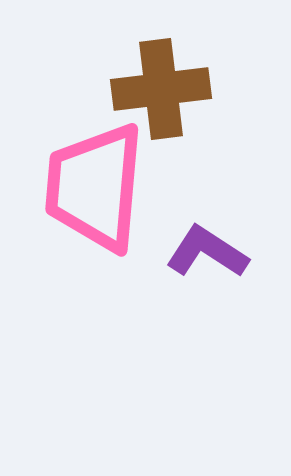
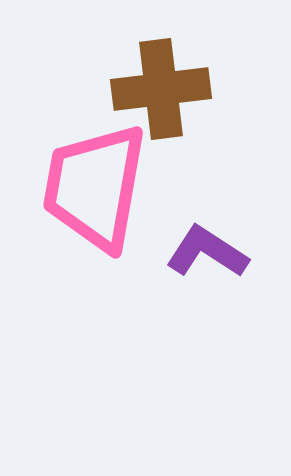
pink trapezoid: rotated 5 degrees clockwise
